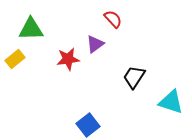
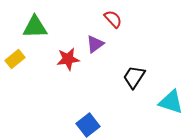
green triangle: moved 4 px right, 2 px up
